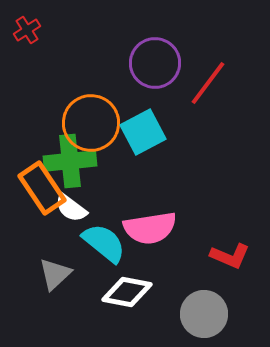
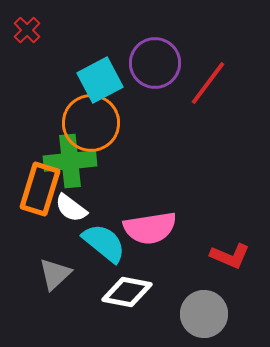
red cross: rotated 12 degrees counterclockwise
cyan square: moved 43 px left, 52 px up
orange rectangle: moved 2 px left, 1 px down; rotated 51 degrees clockwise
